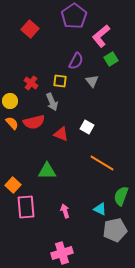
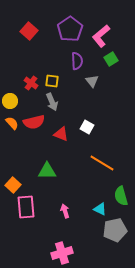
purple pentagon: moved 4 px left, 13 px down
red square: moved 1 px left, 2 px down
purple semicircle: moved 1 px right; rotated 30 degrees counterclockwise
yellow square: moved 8 px left
green semicircle: rotated 36 degrees counterclockwise
